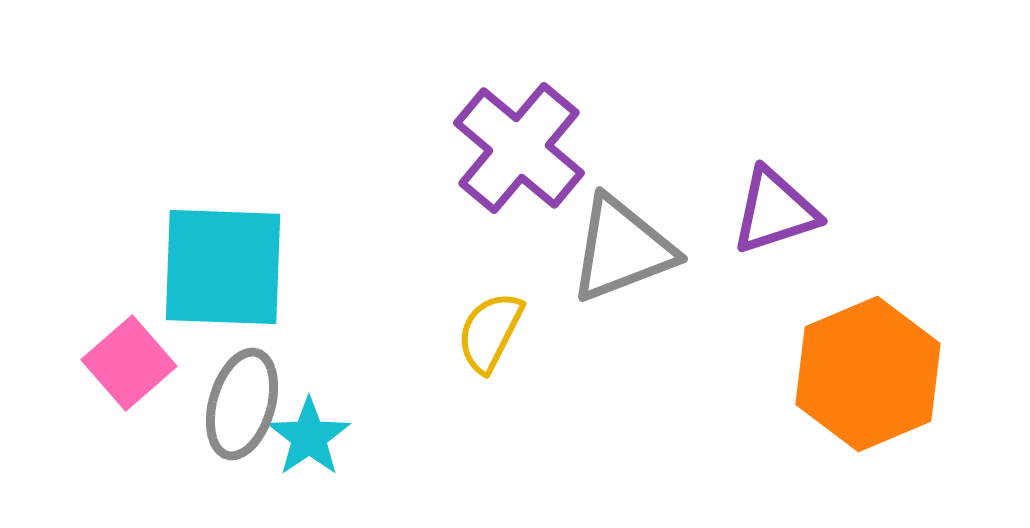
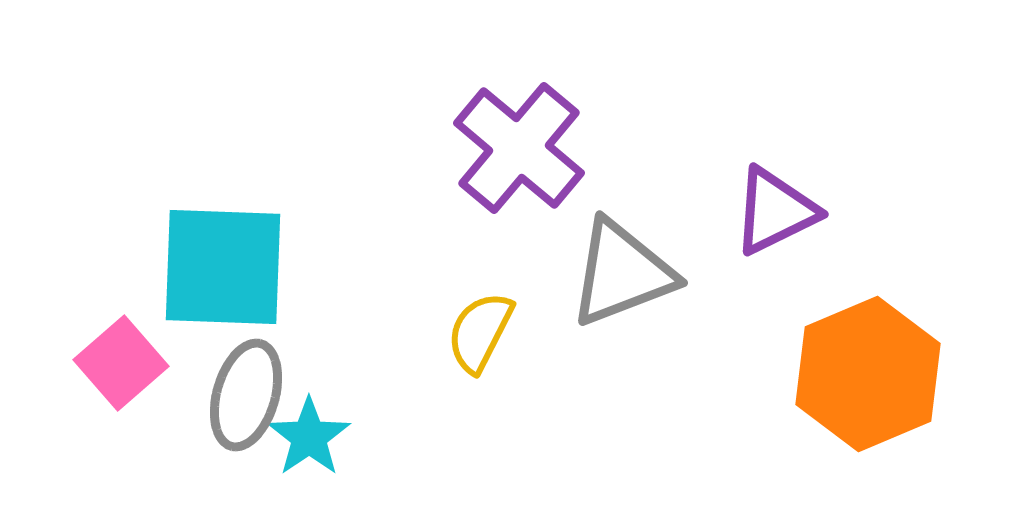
purple triangle: rotated 8 degrees counterclockwise
gray triangle: moved 24 px down
yellow semicircle: moved 10 px left
pink square: moved 8 px left
gray ellipse: moved 4 px right, 9 px up
